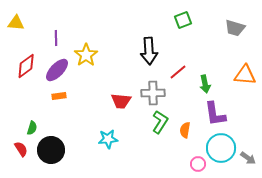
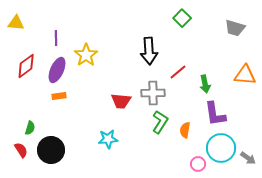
green square: moved 1 px left, 2 px up; rotated 24 degrees counterclockwise
purple ellipse: rotated 20 degrees counterclockwise
green semicircle: moved 2 px left
red semicircle: moved 1 px down
